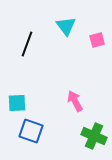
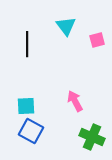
black line: rotated 20 degrees counterclockwise
cyan square: moved 9 px right, 3 px down
blue square: rotated 10 degrees clockwise
green cross: moved 2 px left, 1 px down
